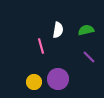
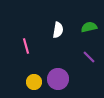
green semicircle: moved 3 px right, 3 px up
pink line: moved 15 px left
